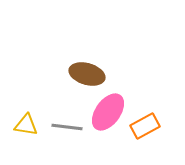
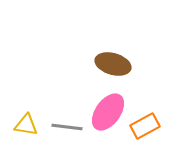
brown ellipse: moved 26 px right, 10 px up
